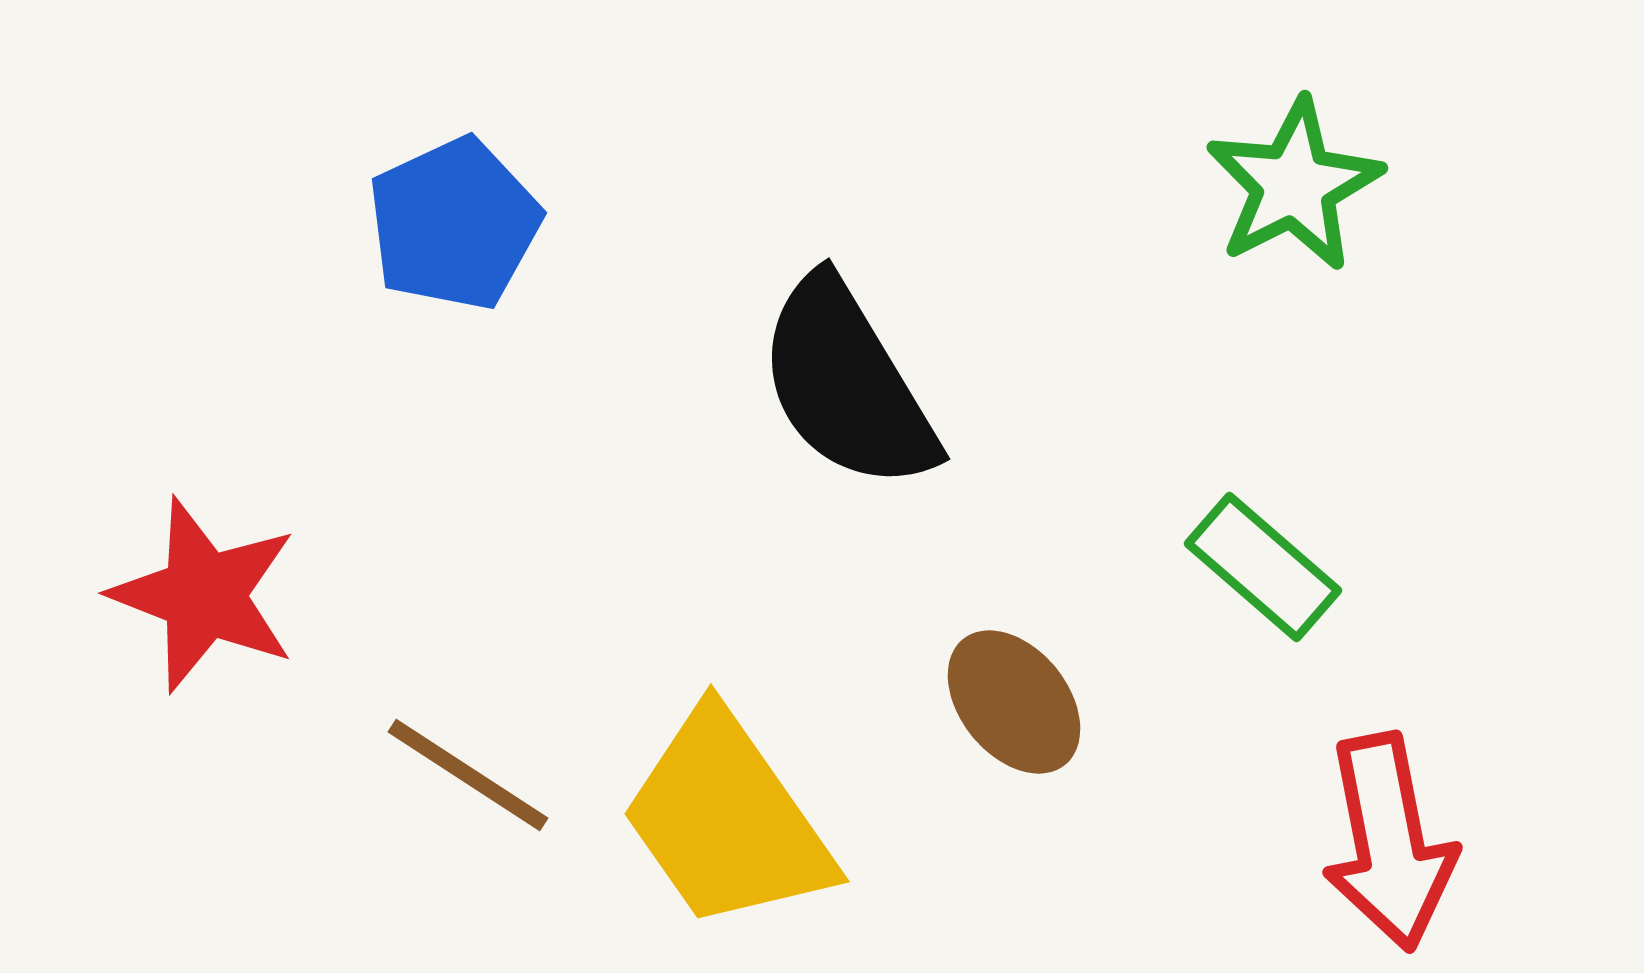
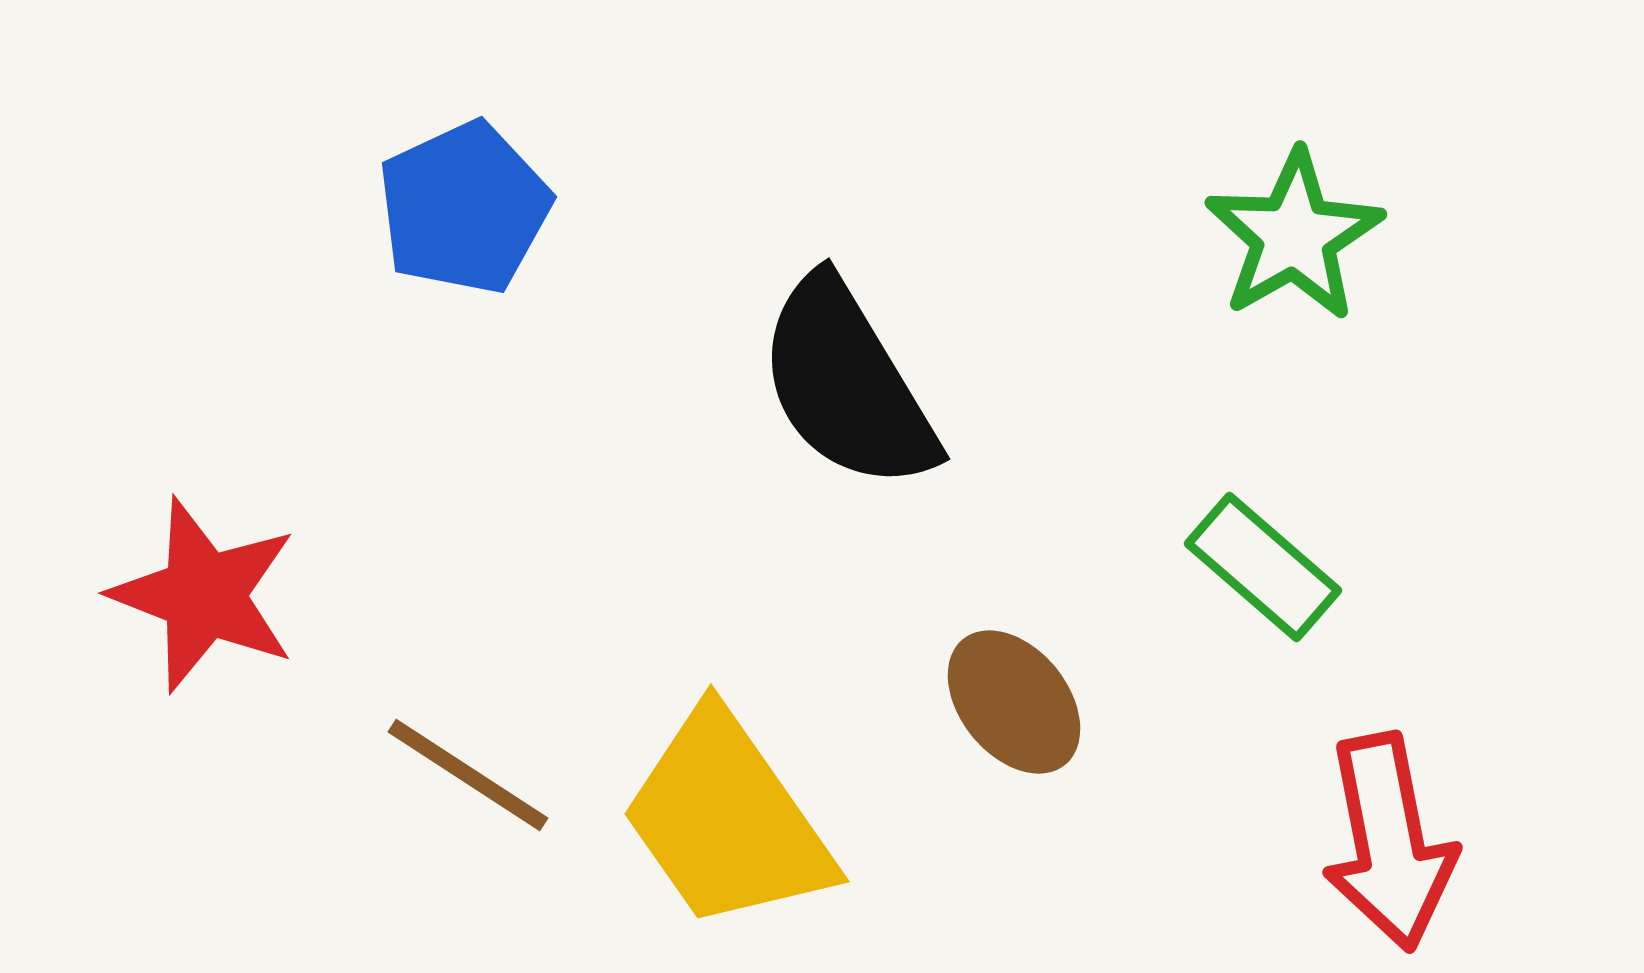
green star: moved 51 px down; rotated 3 degrees counterclockwise
blue pentagon: moved 10 px right, 16 px up
